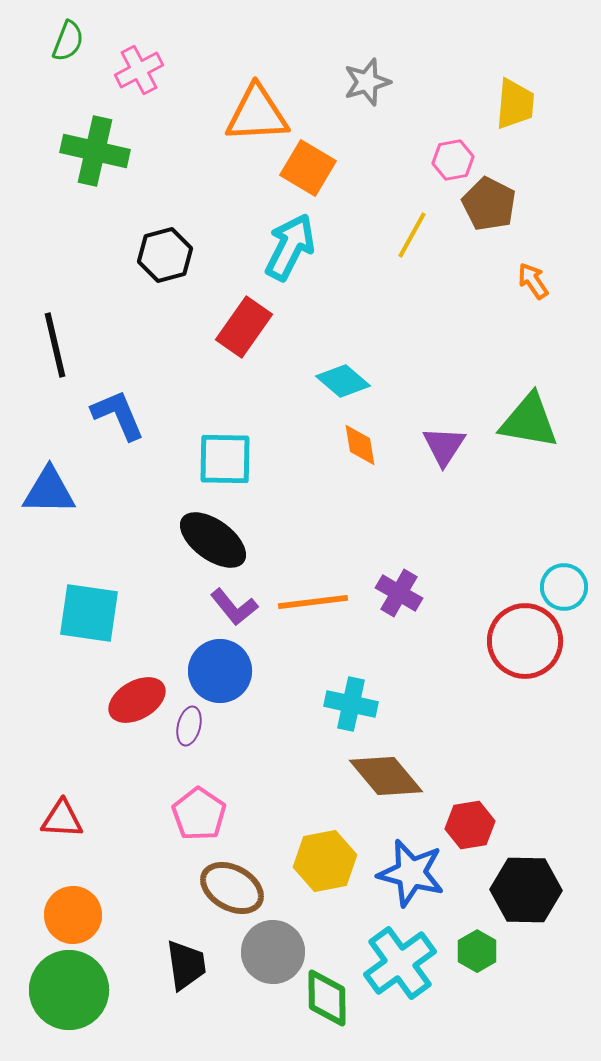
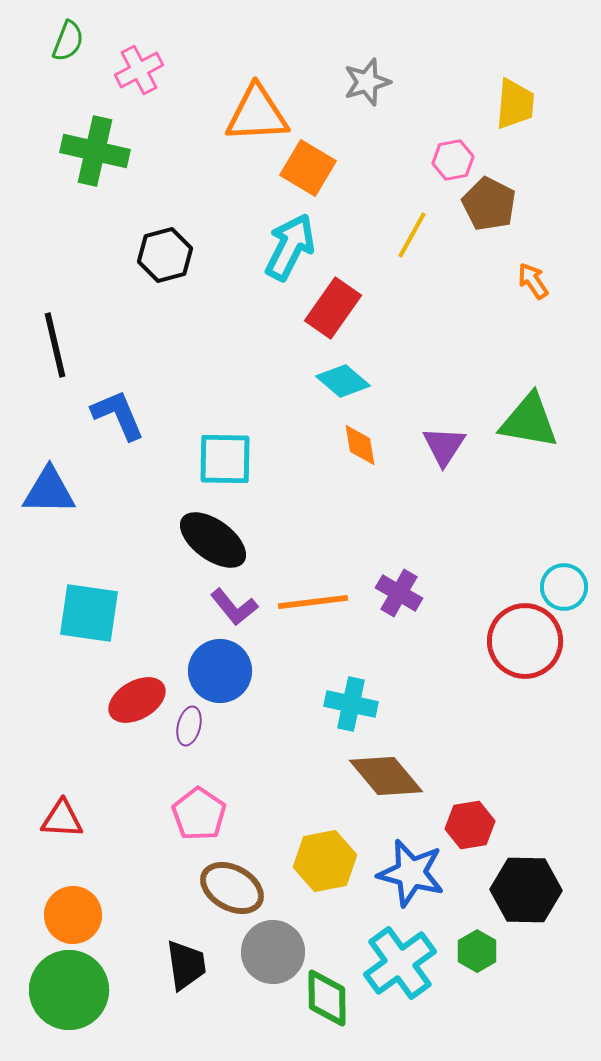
red rectangle at (244, 327): moved 89 px right, 19 px up
